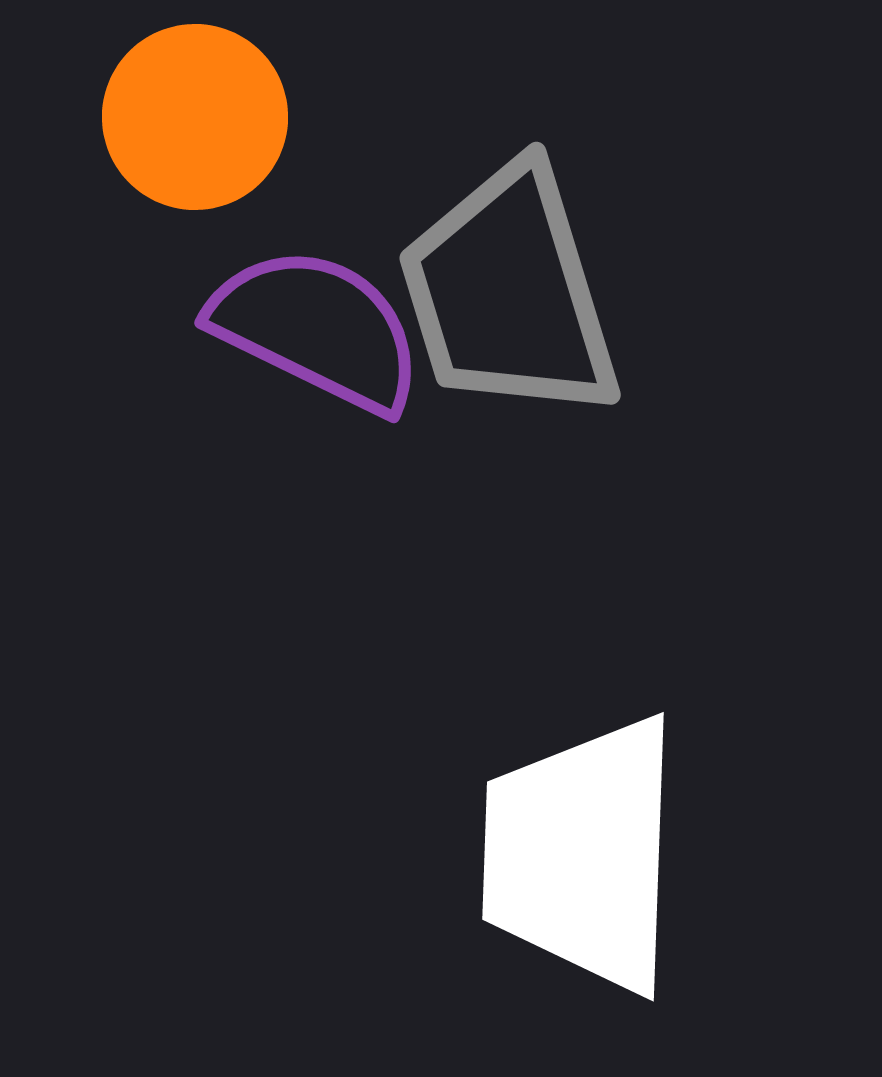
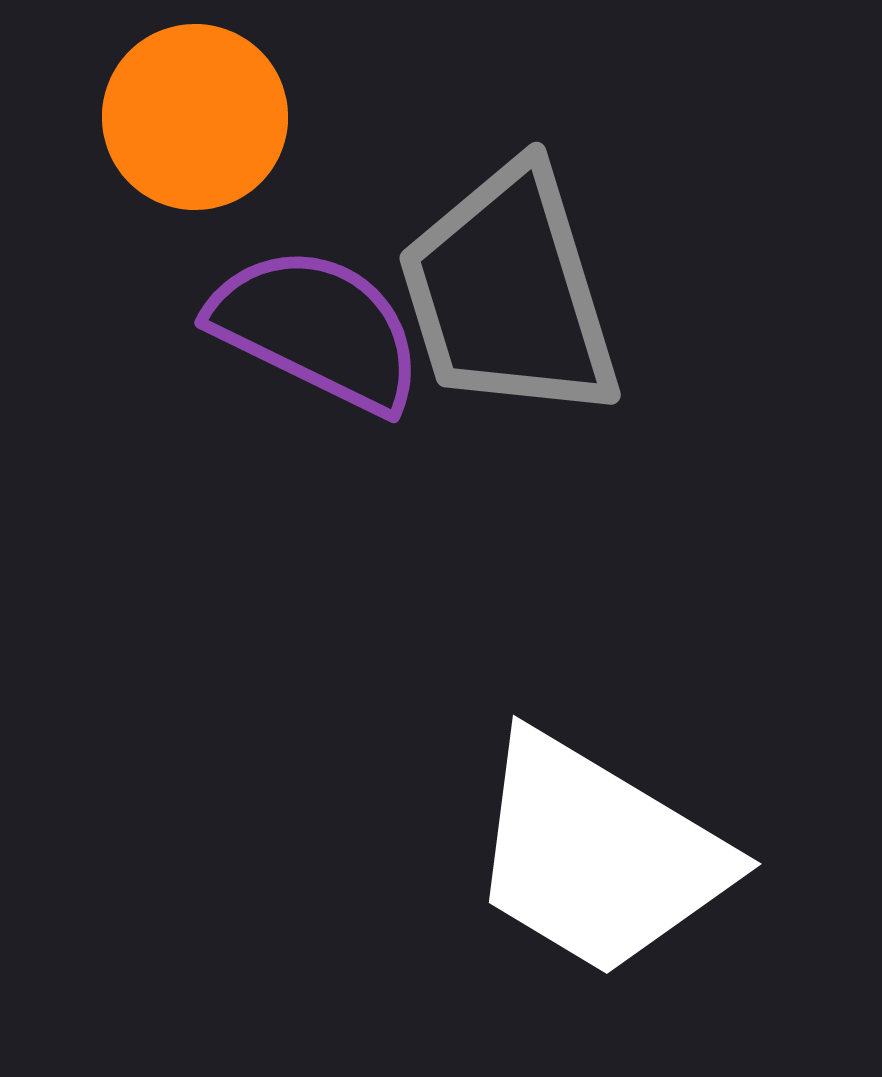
white trapezoid: moved 16 px right, 1 px down; rotated 61 degrees counterclockwise
